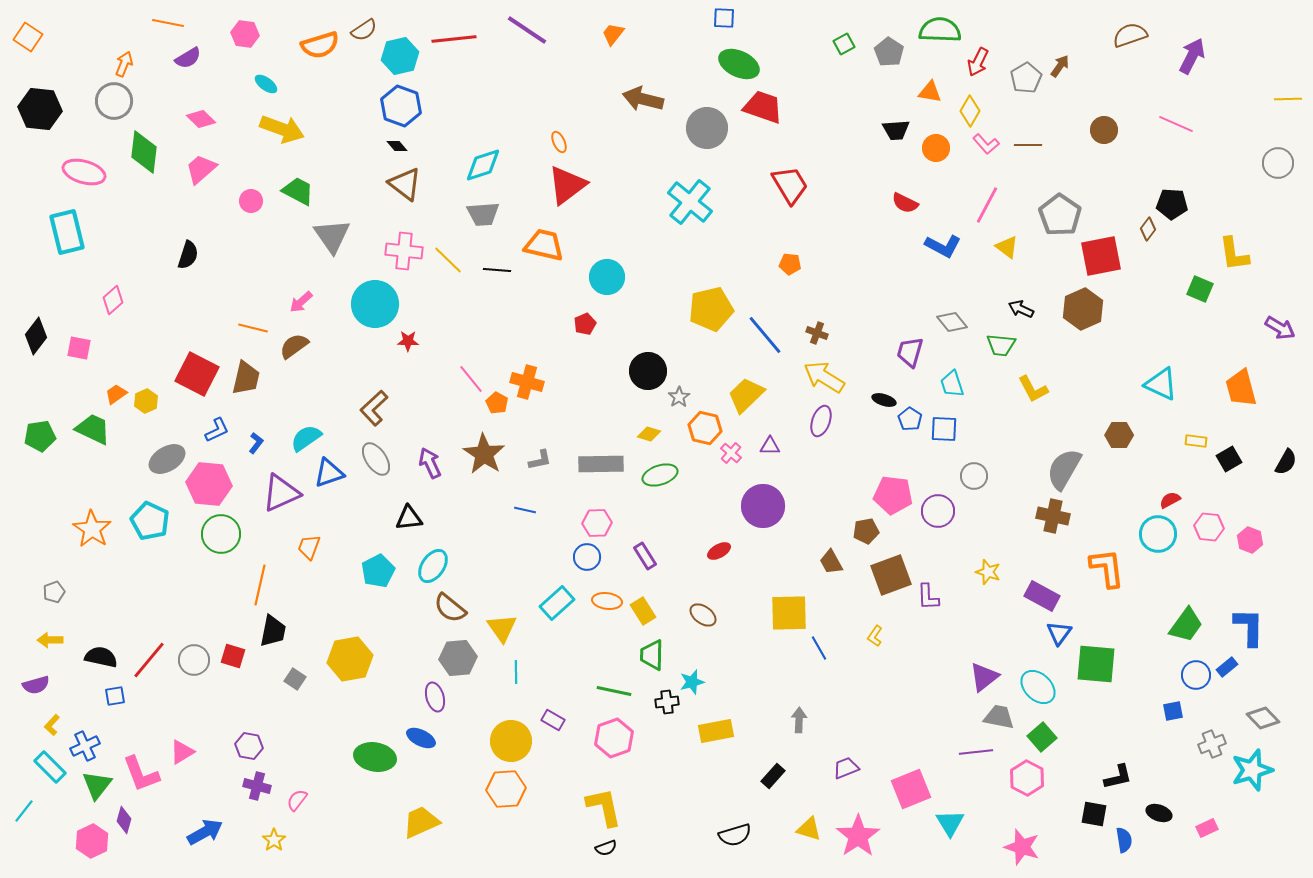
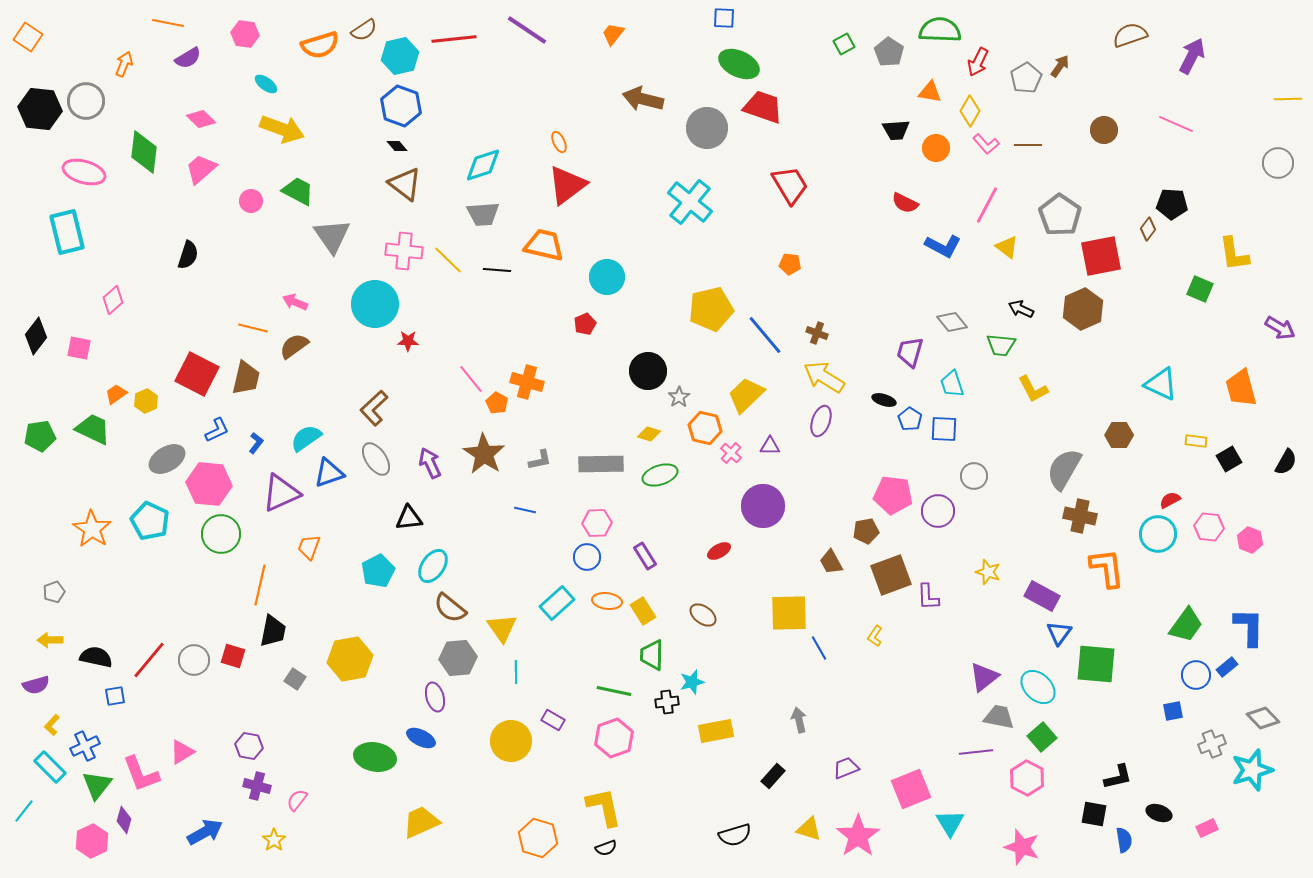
gray circle at (114, 101): moved 28 px left
pink arrow at (301, 302): moved 6 px left; rotated 65 degrees clockwise
brown cross at (1053, 516): moved 27 px right
black semicircle at (101, 657): moved 5 px left
gray arrow at (799, 720): rotated 15 degrees counterclockwise
orange hexagon at (506, 789): moved 32 px right, 49 px down; rotated 21 degrees clockwise
